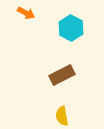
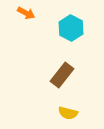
brown rectangle: rotated 25 degrees counterclockwise
yellow semicircle: moved 6 px right, 3 px up; rotated 66 degrees counterclockwise
